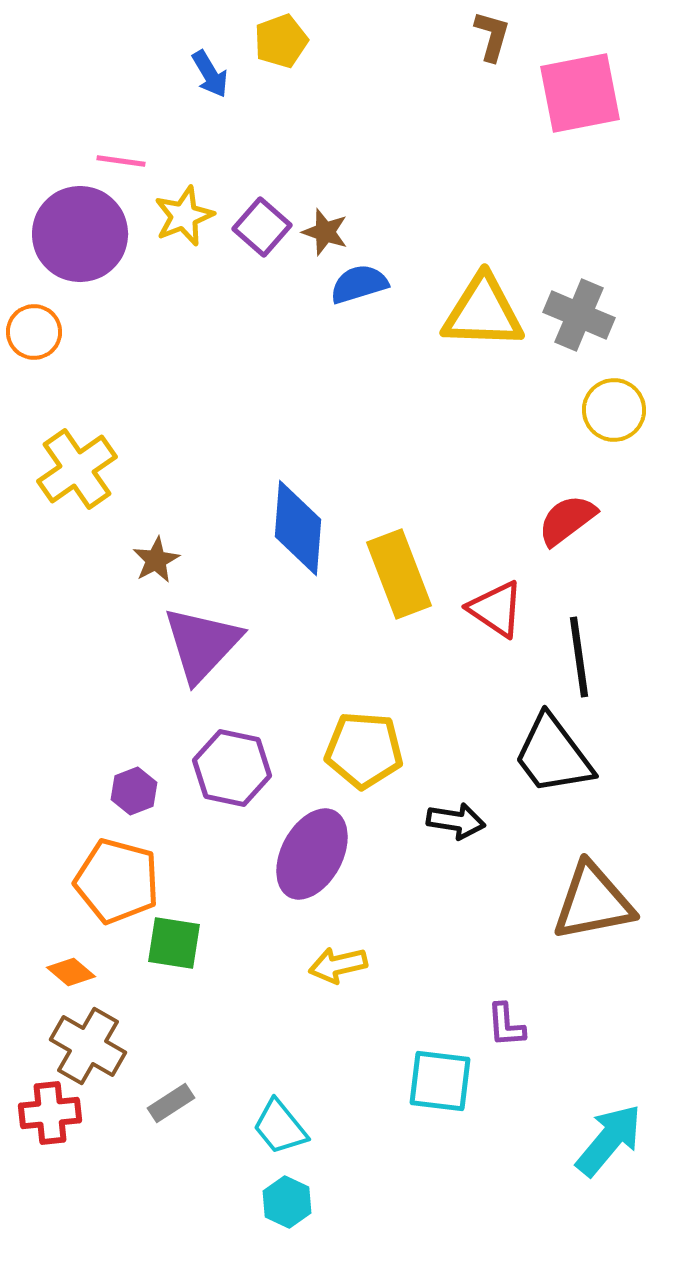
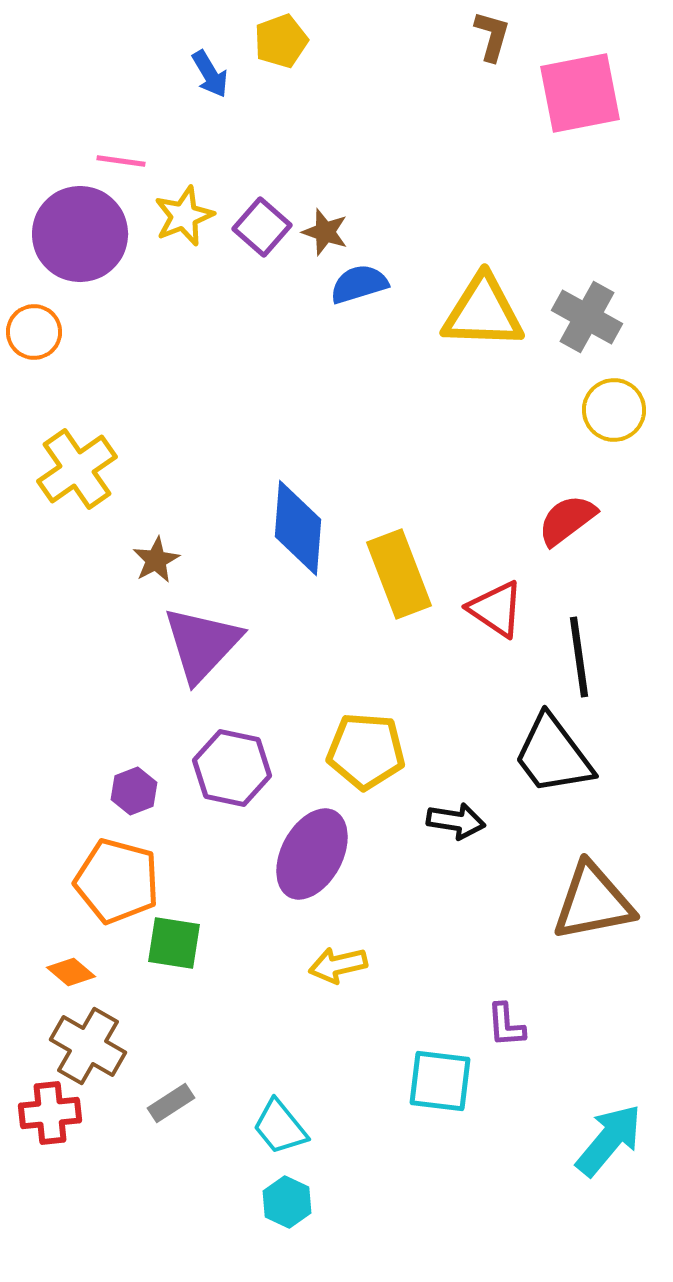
gray cross at (579, 315): moved 8 px right, 2 px down; rotated 6 degrees clockwise
yellow pentagon at (364, 750): moved 2 px right, 1 px down
